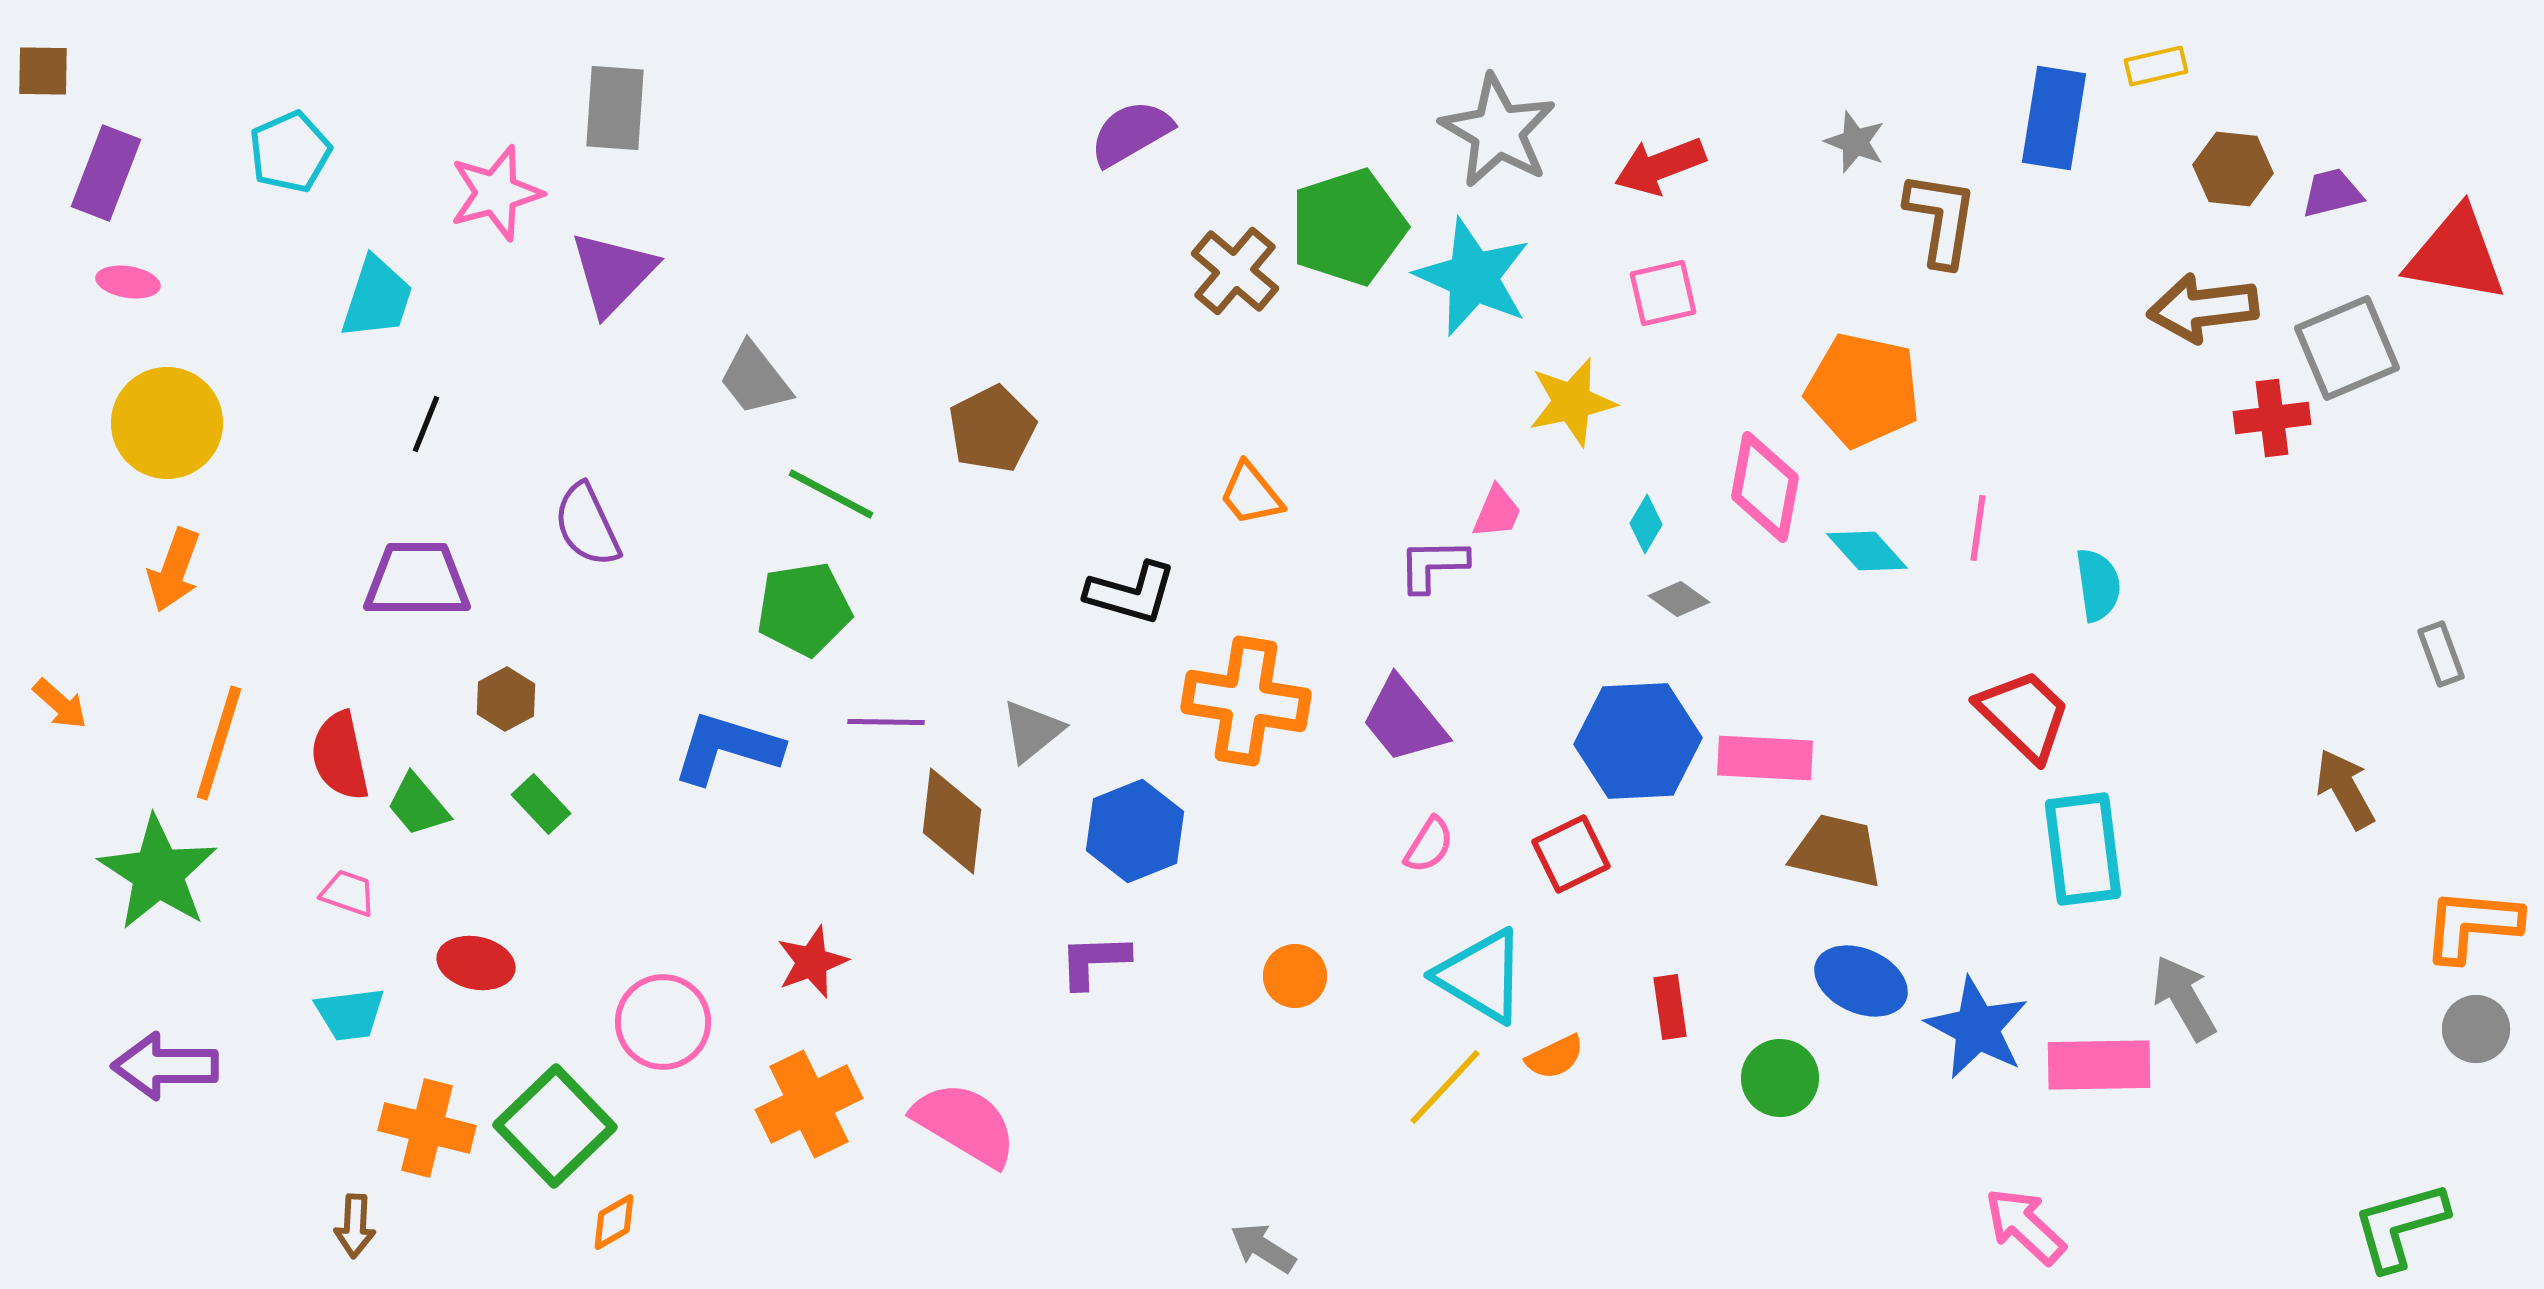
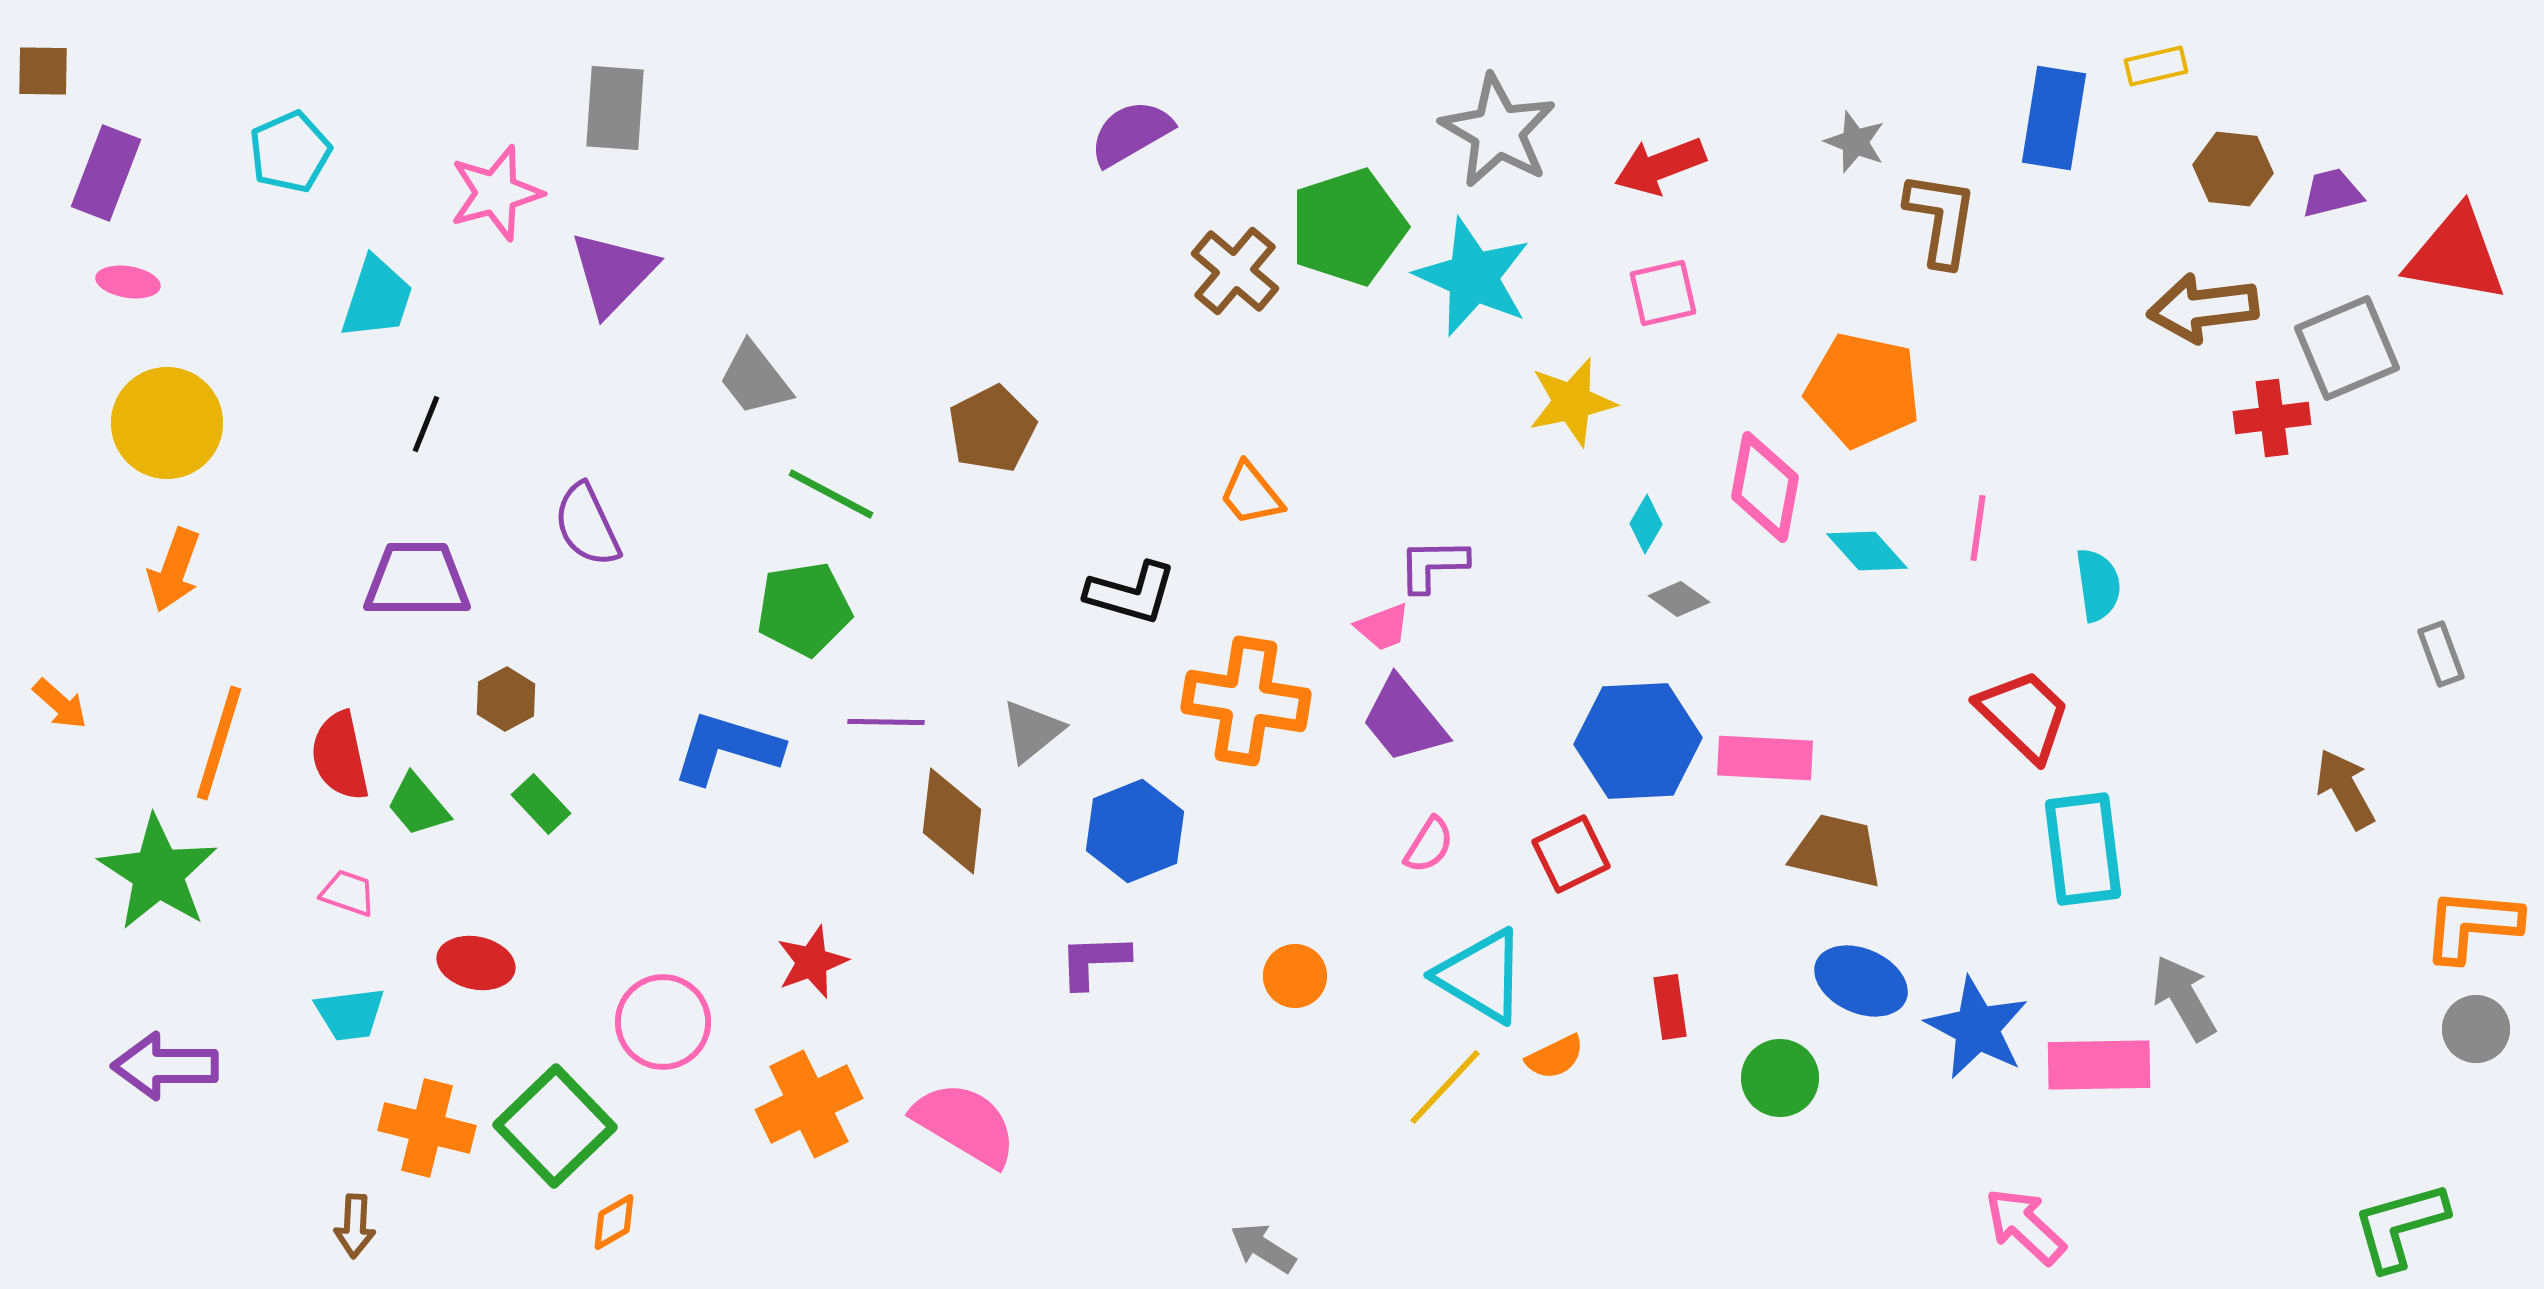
pink trapezoid at (1497, 512): moved 114 px left, 115 px down; rotated 46 degrees clockwise
